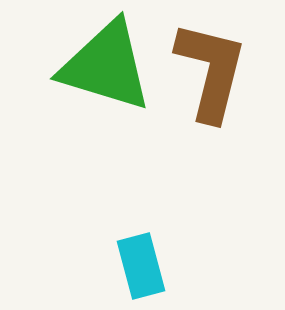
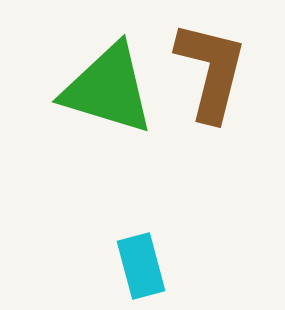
green triangle: moved 2 px right, 23 px down
